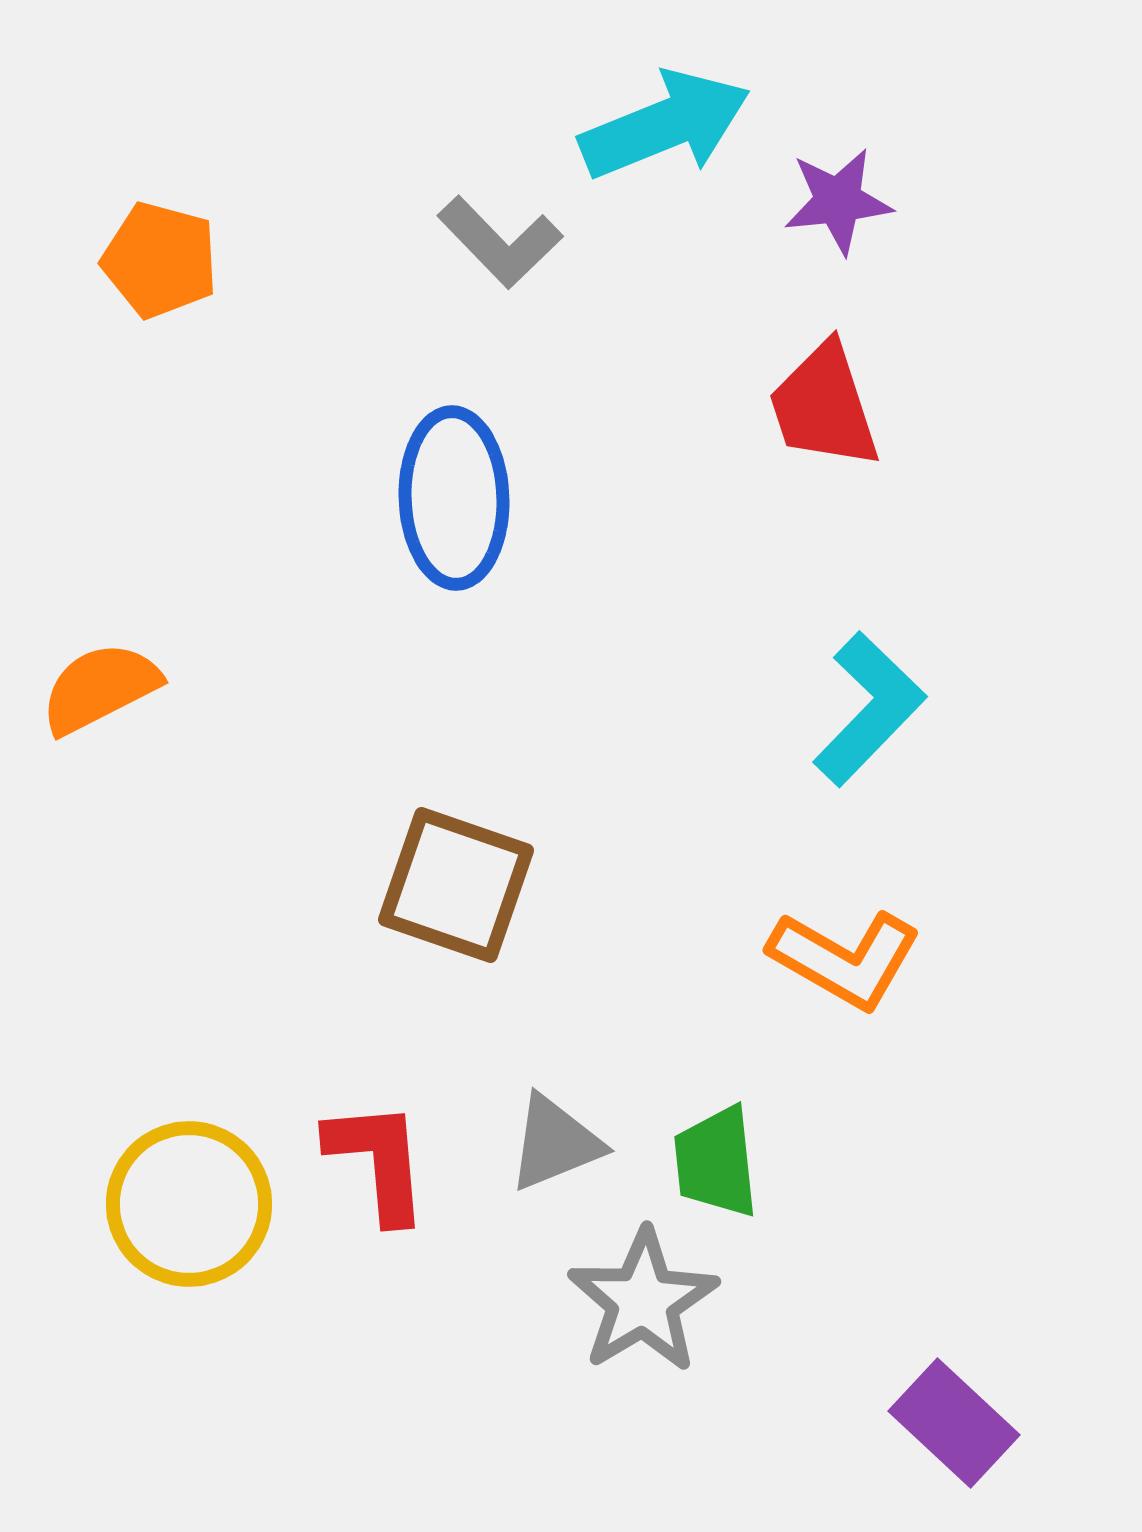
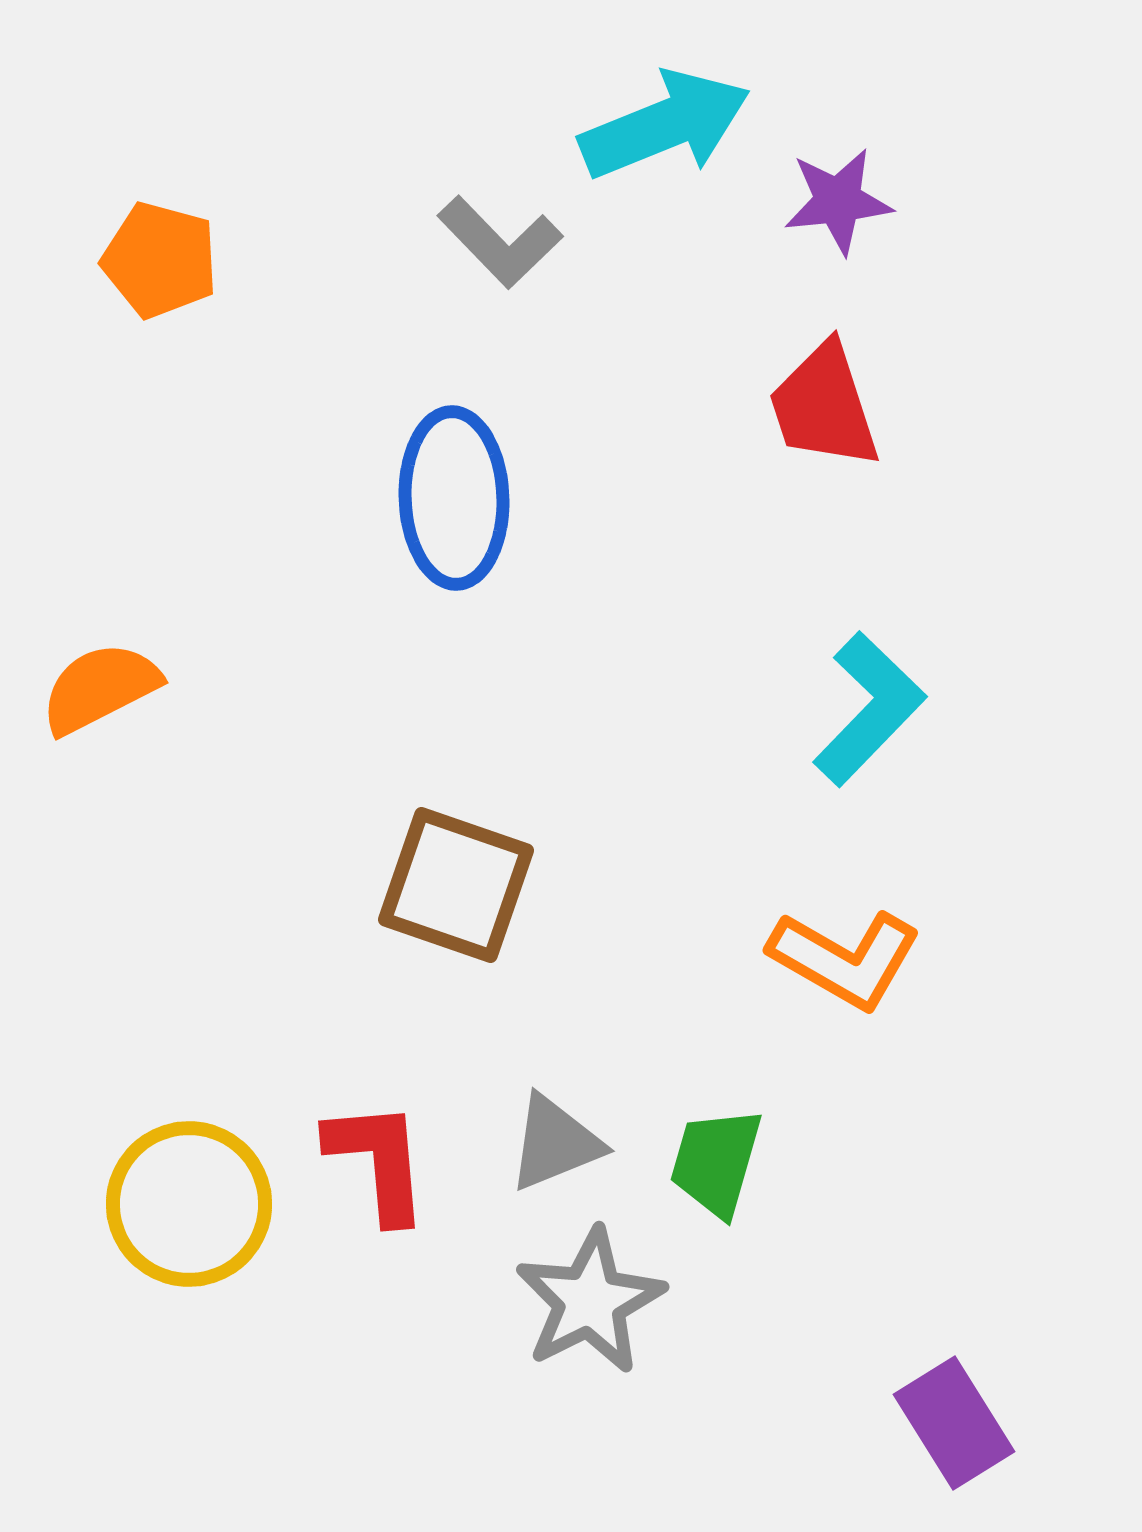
green trapezoid: rotated 22 degrees clockwise
gray star: moved 53 px left; rotated 4 degrees clockwise
purple rectangle: rotated 15 degrees clockwise
